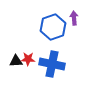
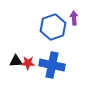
red star: moved 4 px down
blue cross: moved 1 px down
